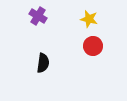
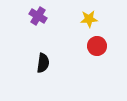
yellow star: rotated 18 degrees counterclockwise
red circle: moved 4 px right
